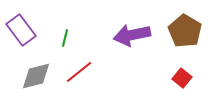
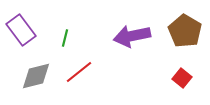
purple arrow: moved 1 px down
